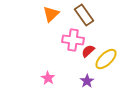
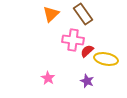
brown rectangle: moved 1 px left, 1 px up
red semicircle: moved 1 px left
yellow ellipse: rotated 55 degrees clockwise
purple star: rotated 16 degrees counterclockwise
